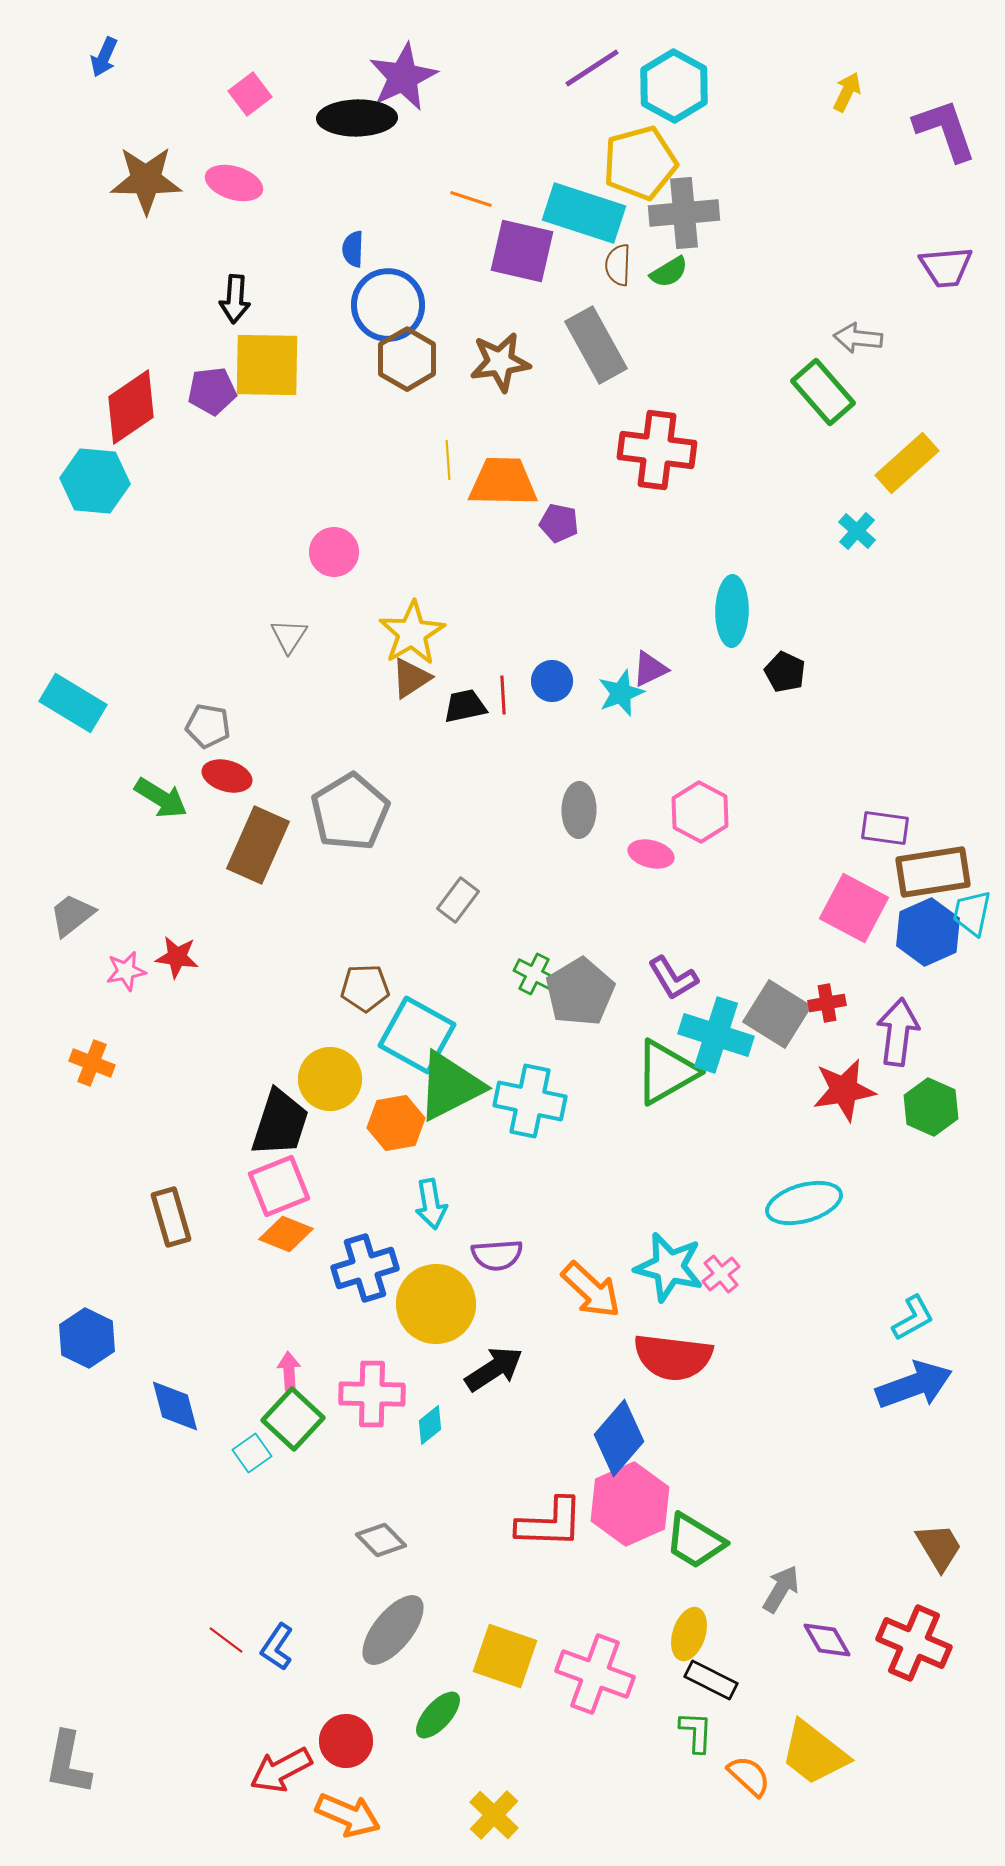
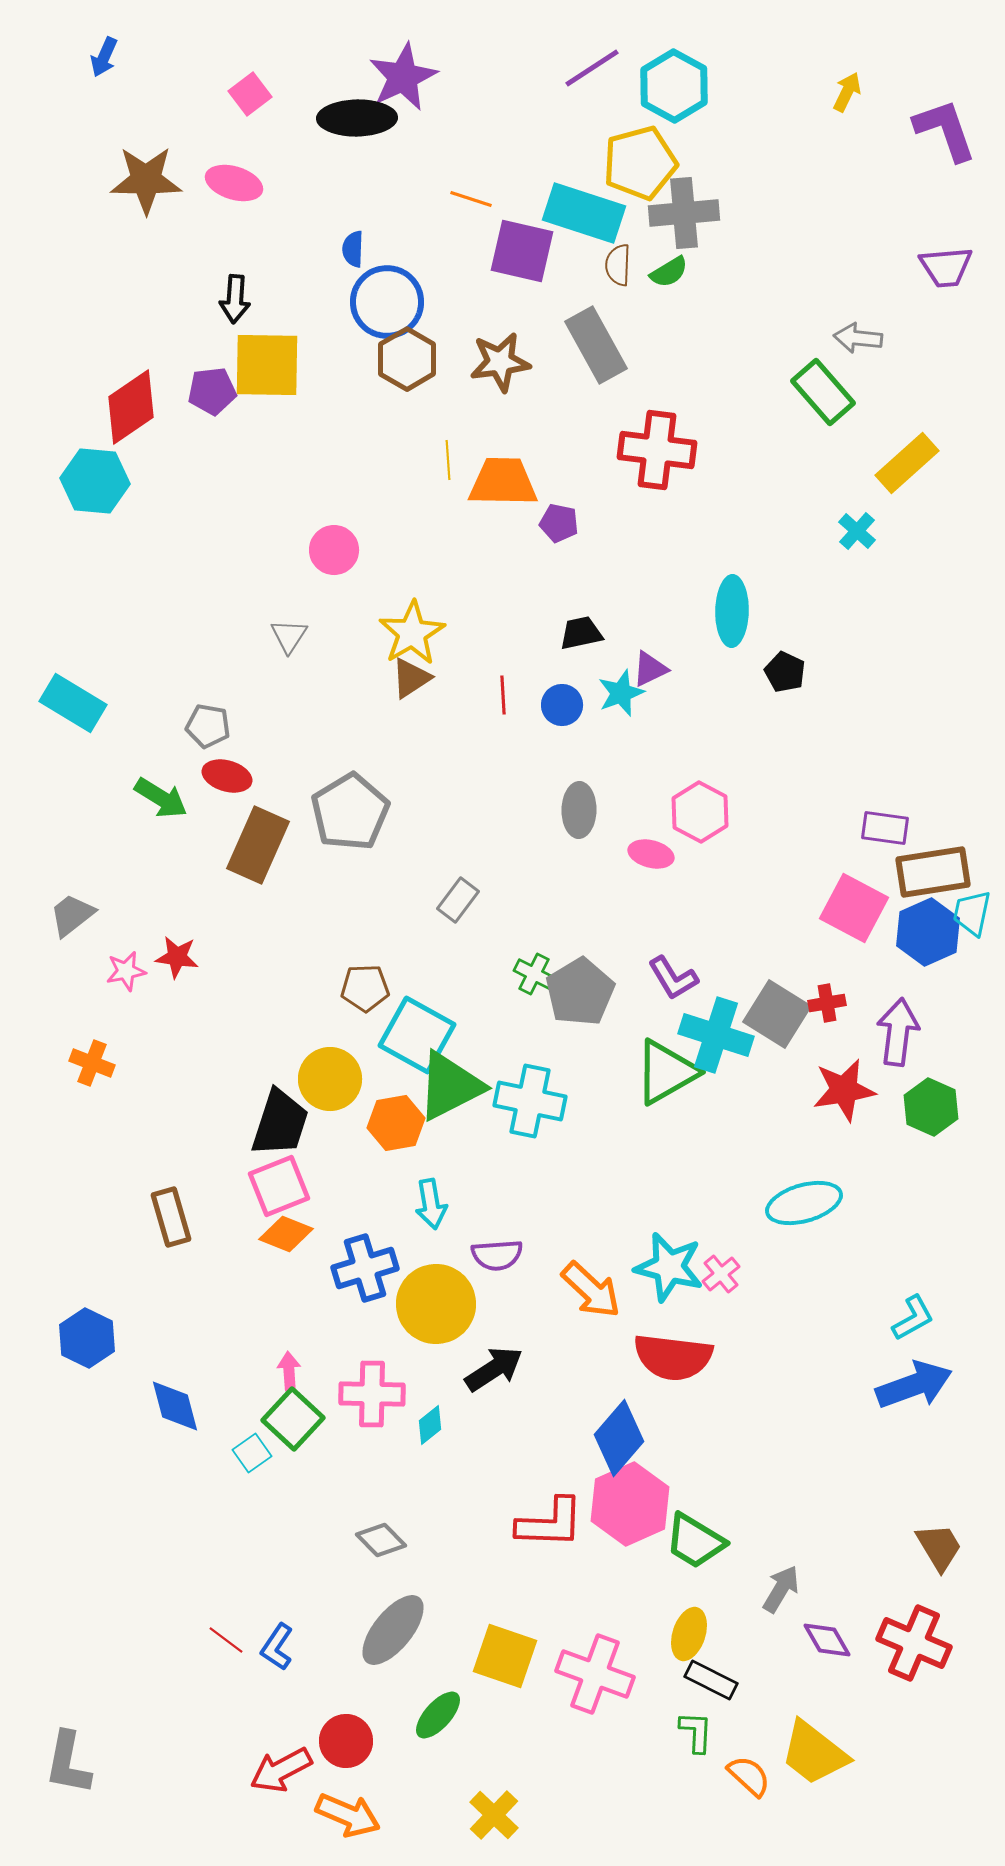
blue circle at (388, 305): moved 1 px left, 3 px up
pink circle at (334, 552): moved 2 px up
blue circle at (552, 681): moved 10 px right, 24 px down
black trapezoid at (465, 706): moved 116 px right, 73 px up
